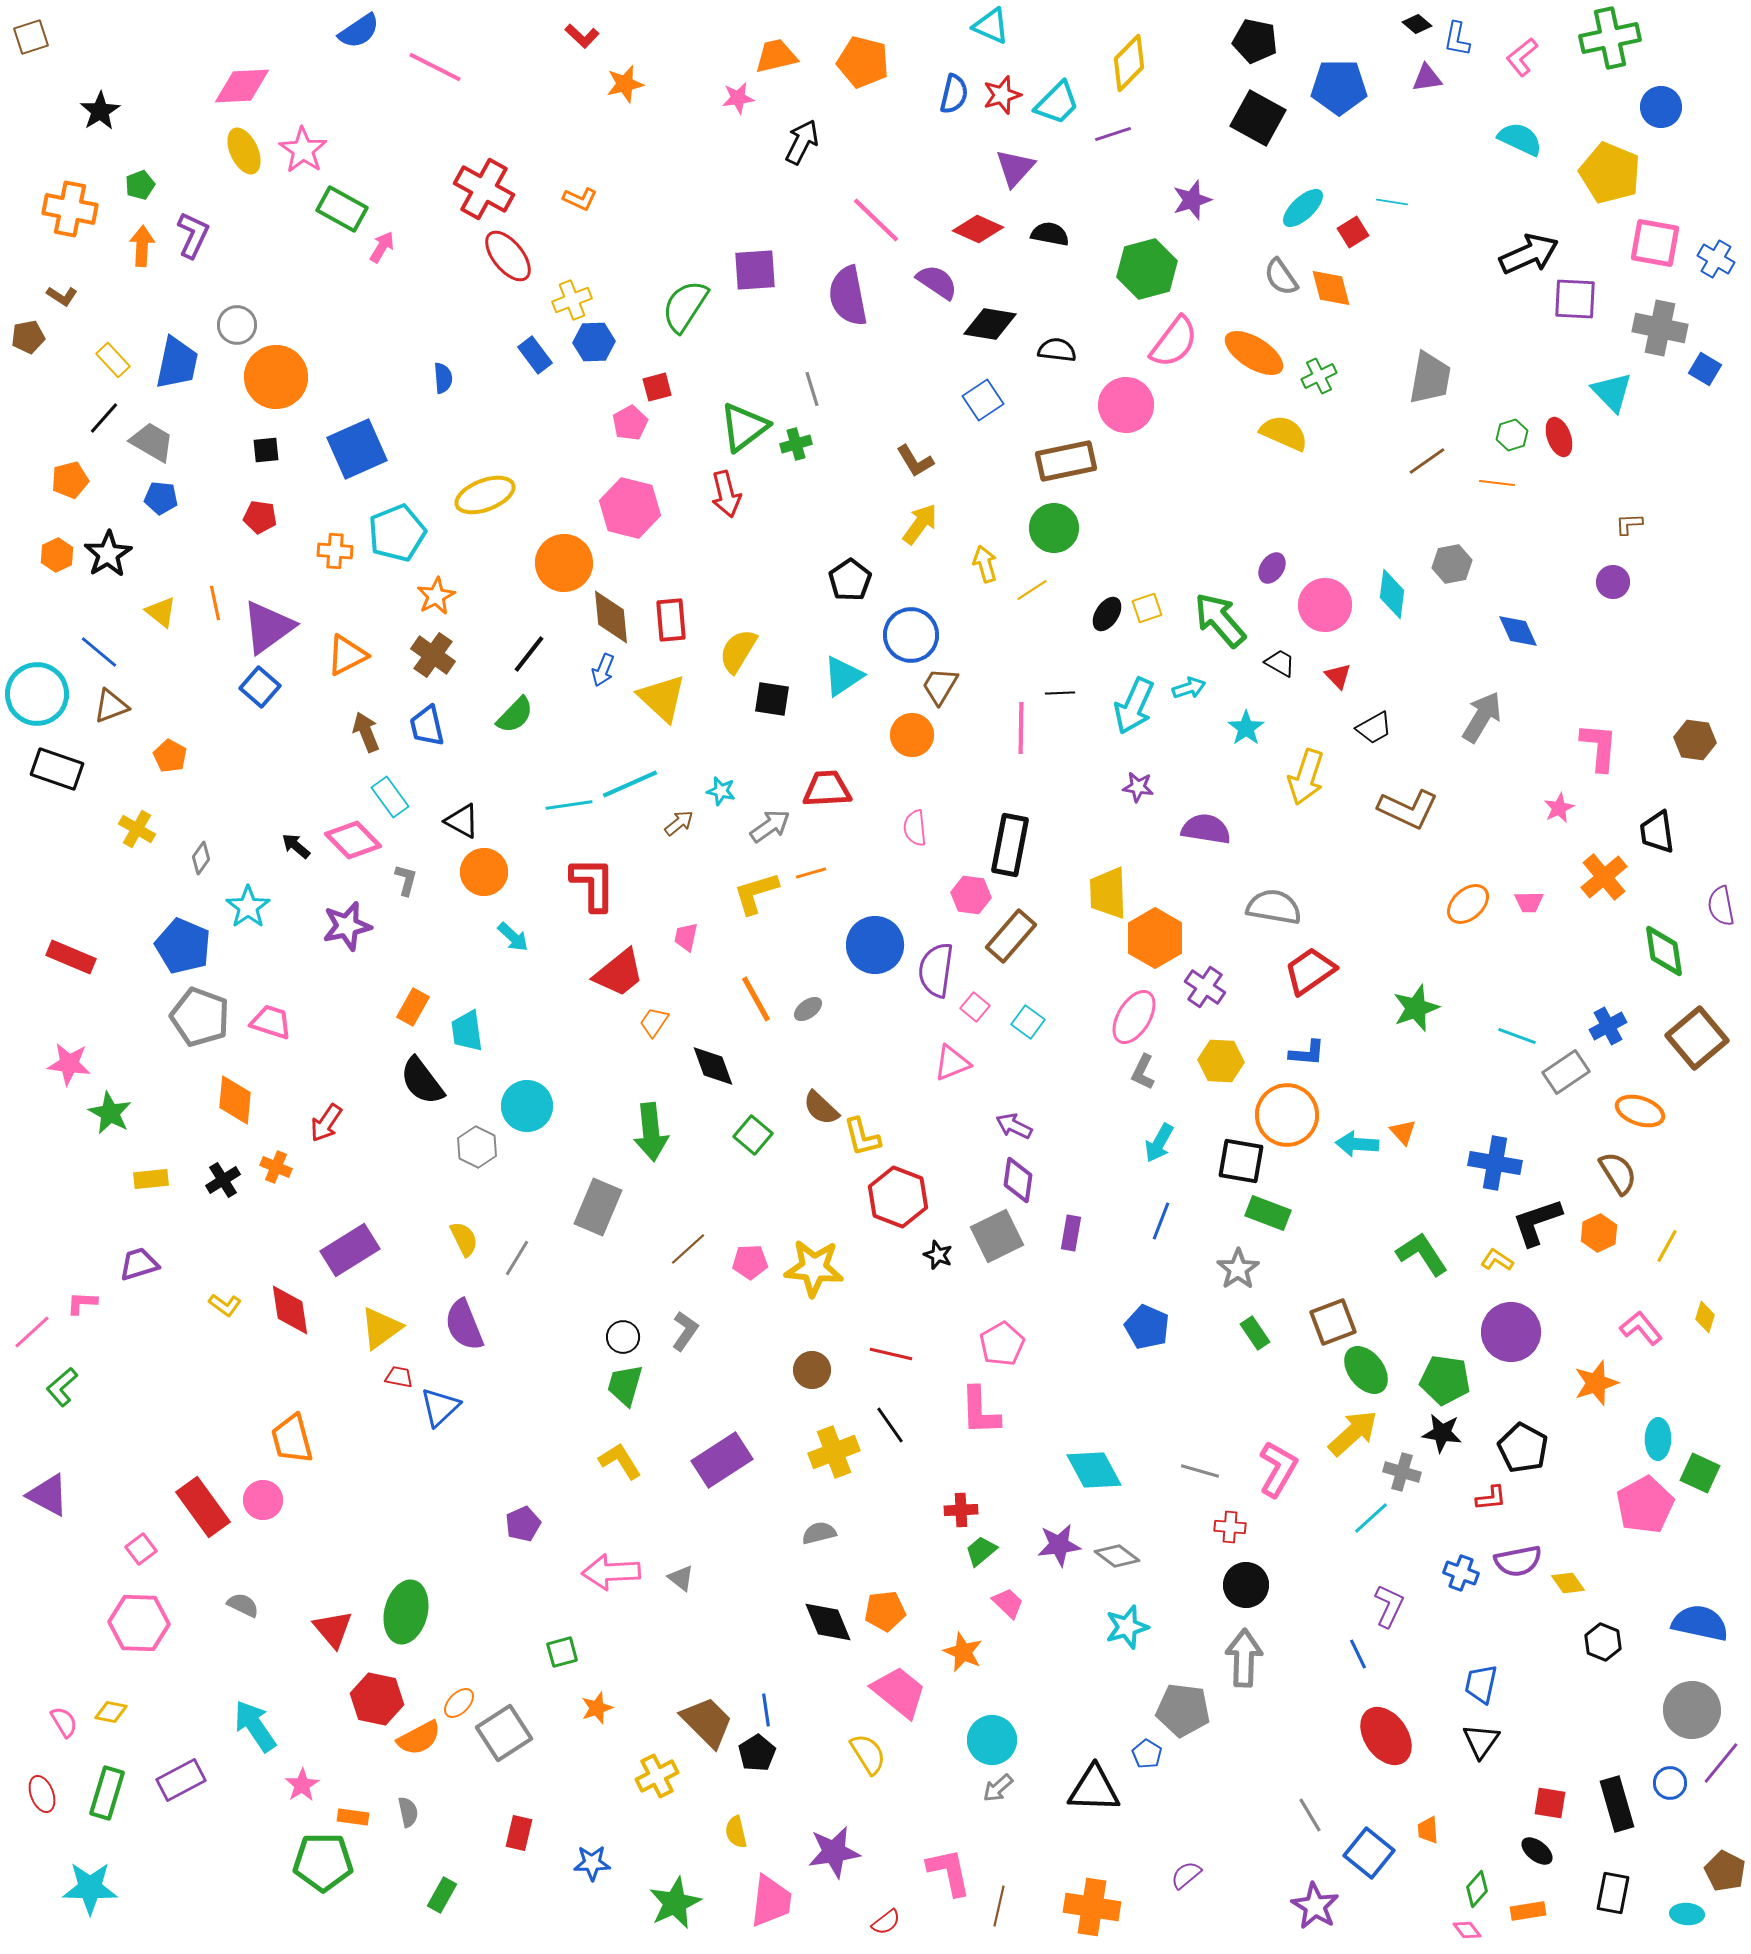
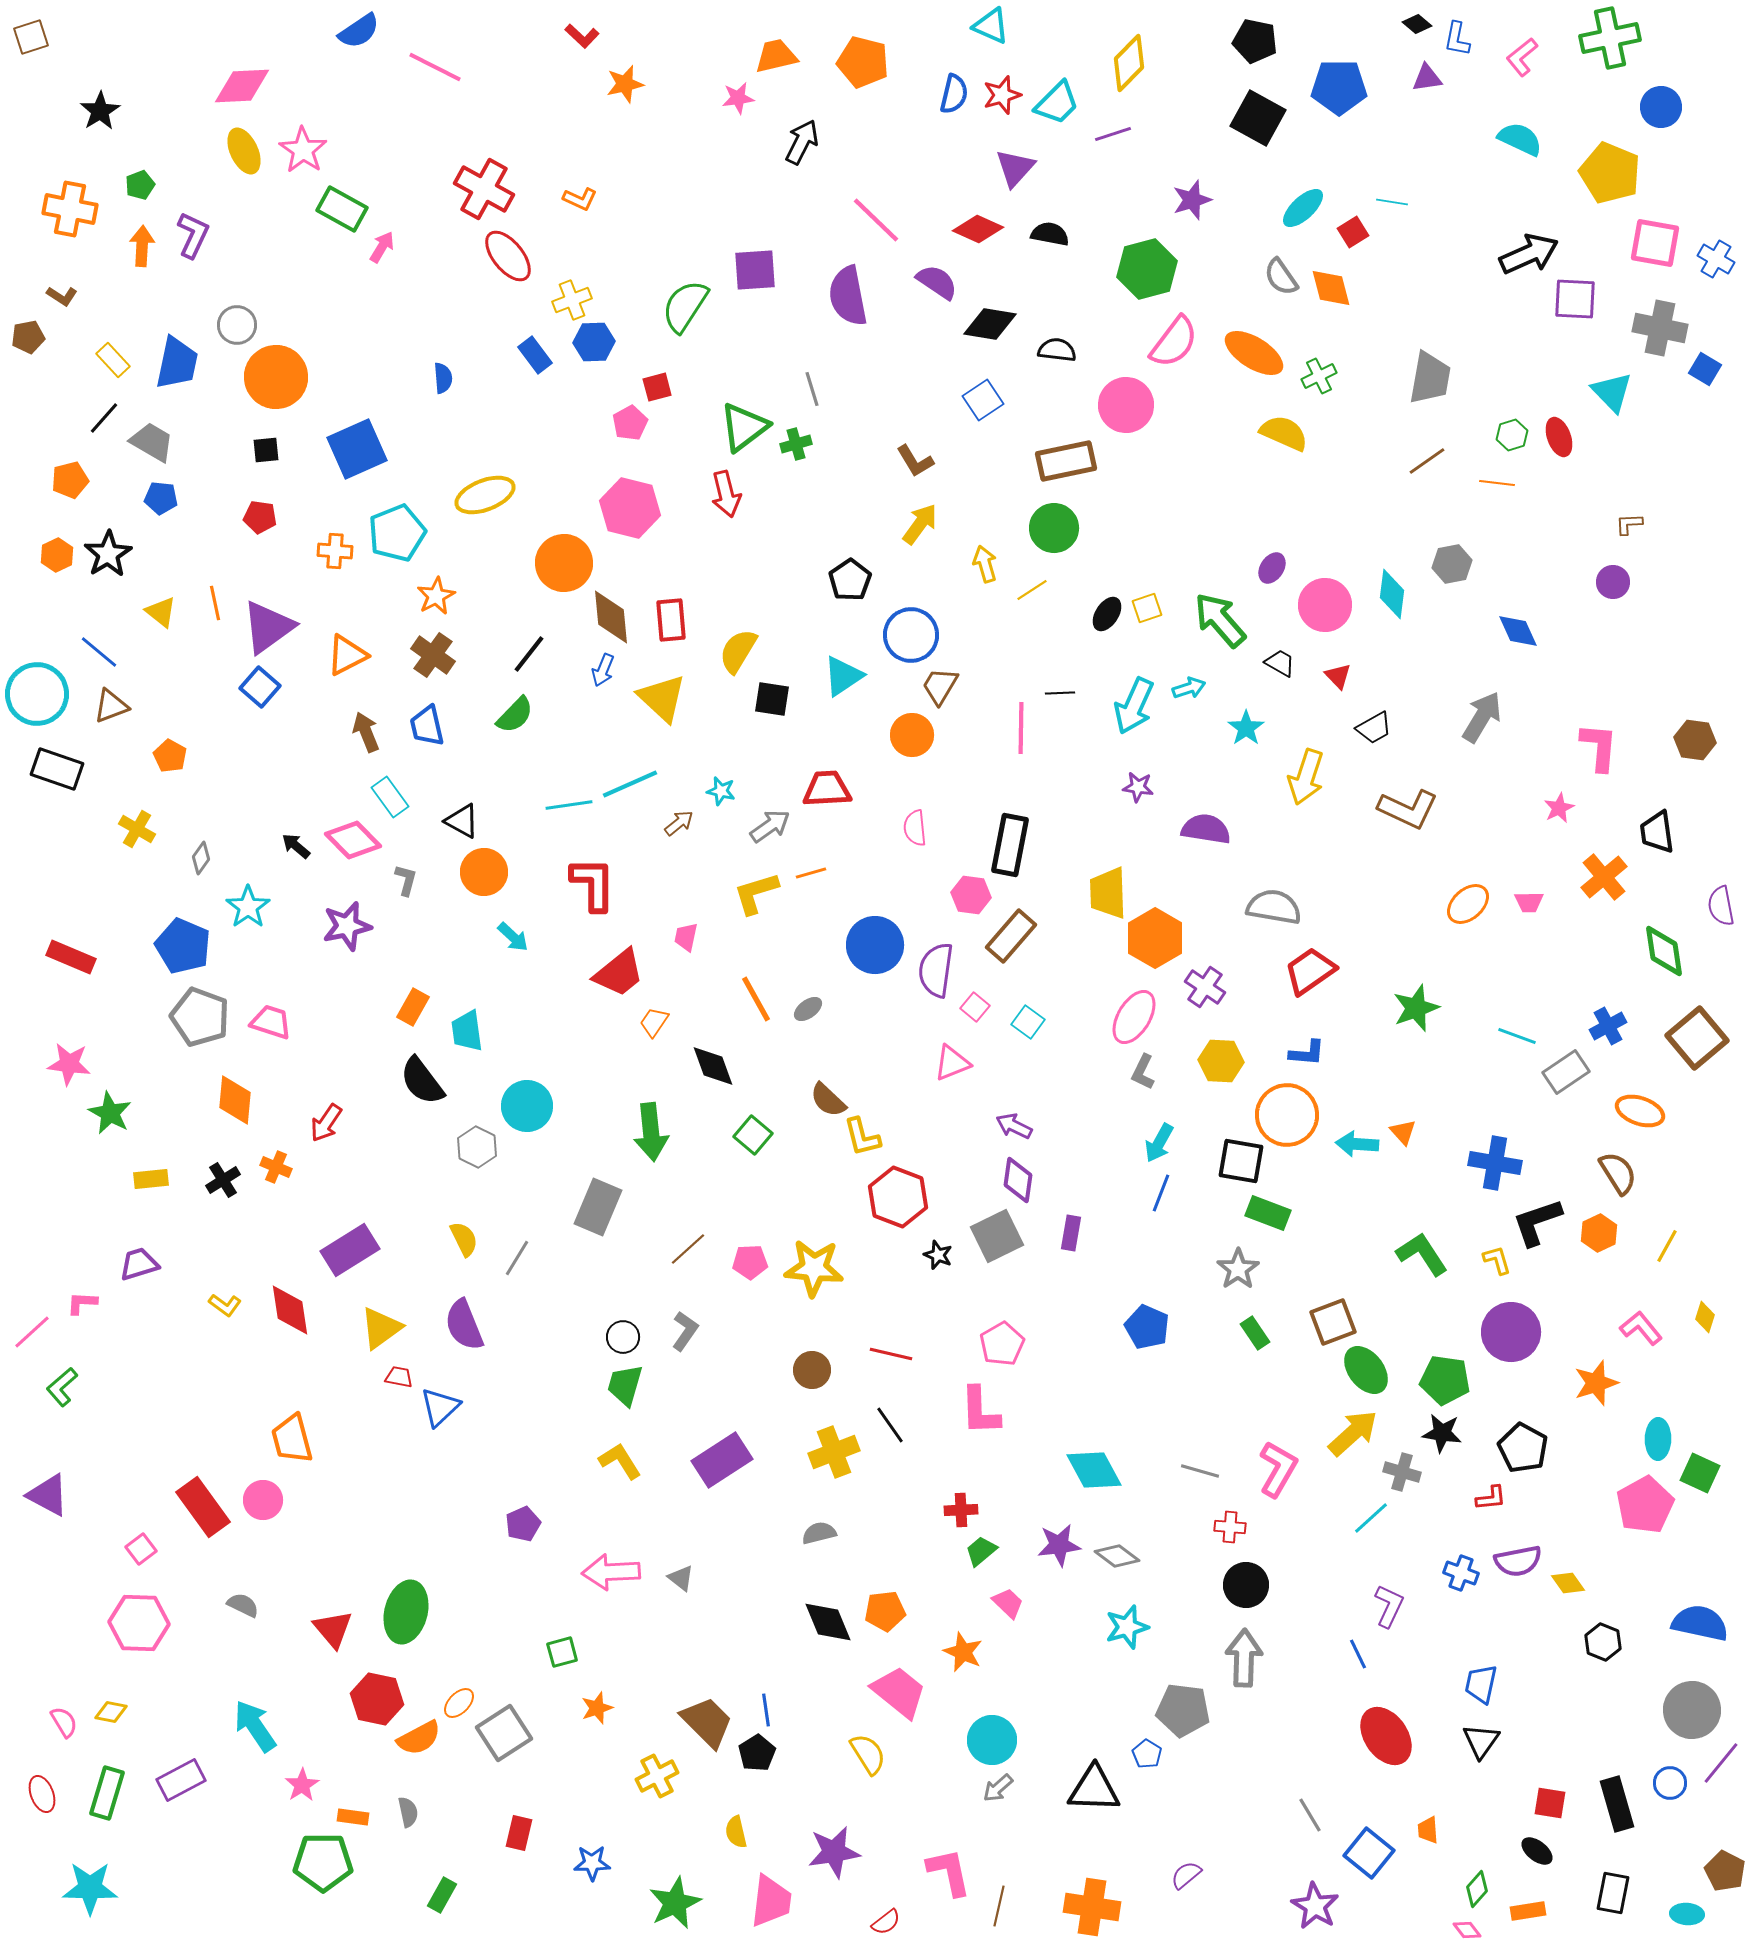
brown semicircle at (821, 1108): moved 7 px right, 8 px up
blue line at (1161, 1221): moved 28 px up
yellow L-shape at (1497, 1260): rotated 40 degrees clockwise
